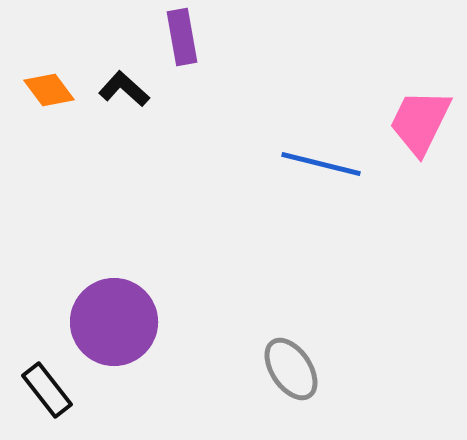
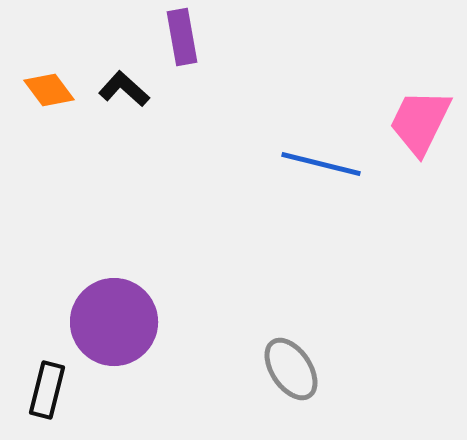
black rectangle: rotated 52 degrees clockwise
